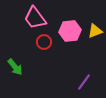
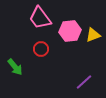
pink trapezoid: moved 5 px right
yellow triangle: moved 2 px left, 4 px down
red circle: moved 3 px left, 7 px down
purple line: rotated 12 degrees clockwise
